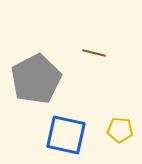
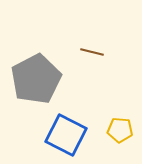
brown line: moved 2 px left, 1 px up
blue square: rotated 15 degrees clockwise
